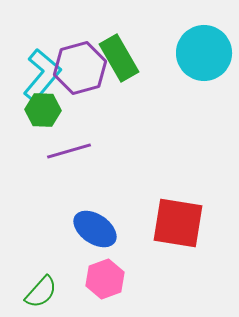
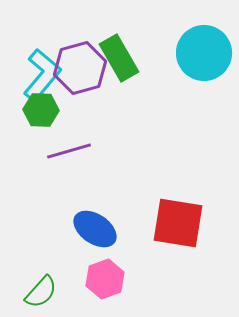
green hexagon: moved 2 px left
